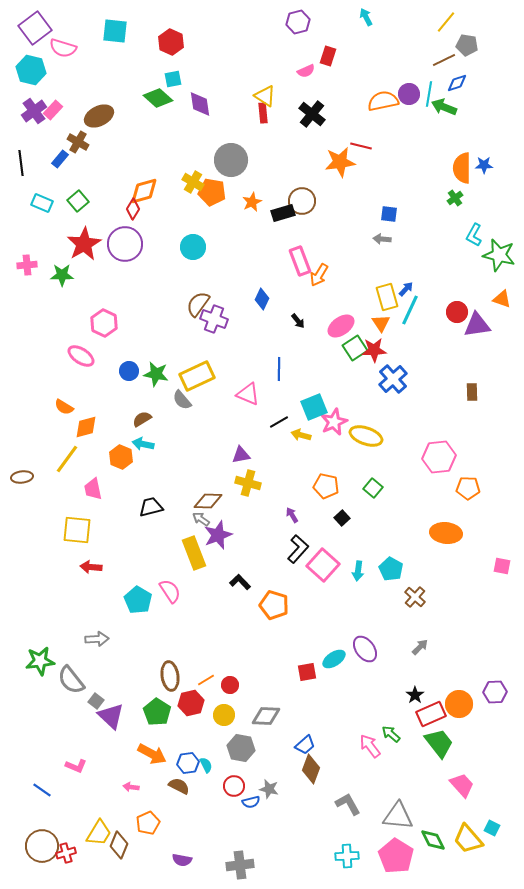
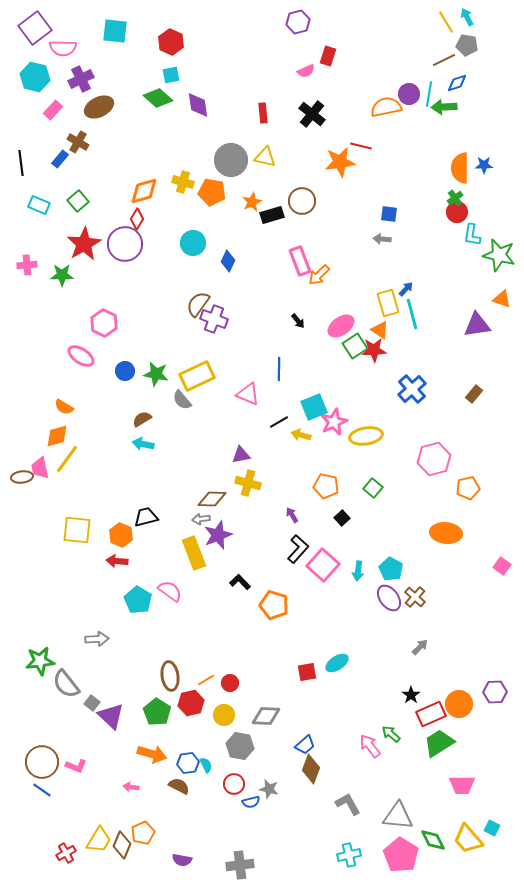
cyan arrow at (366, 17): moved 101 px right
yellow line at (446, 22): rotated 70 degrees counterclockwise
pink semicircle at (63, 48): rotated 16 degrees counterclockwise
cyan hexagon at (31, 70): moved 4 px right, 7 px down
cyan square at (173, 79): moved 2 px left, 4 px up
yellow triangle at (265, 96): moved 61 px down; rotated 20 degrees counterclockwise
orange semicircle at (383, 101): moved 3 px right, 6 px down
purple diamond at (200, 104): moved 2 px left, 1 px down
green arrow at (444, 107): rotated 25 degrees counterclockwise
purple cross at (34, 111): moved 47 px right, 32 px up; rotated 10 degrees clockwise
brown ellipse at (99, 116): moved 9 px up
orange semicircle at (462, 168): moved 2 px left
yellow cross at (193, 182): moved 10 px left; rotated 15 degrees counterclockwise
cyan rectangle at (42, 203): moved 3 px left, 2 px down
red diamond at (133, 209): moved 4 px right, 10 px down
black rectangle at (283, 213): moved 11 px left, 2 px down
cyan L-shape at (474, 235): moved 2 px left; rotated 20 degrees counterclockwise
cyan circle at (193, 247): moved 4 px up
orange arrow at (319, 275): rotated 15 degrees clockwise
yellow rectangle at (387, 297): moved 1 px right, 6 px down
blue diamond at (262, 299): moved 34 px left, 38 px up
cyan line at (410, 310): moved 2 px right, 4 px down; rotated 40 degrees counterclockwise
red circle at (457, 312): moved 100 px up
orange triangle at (381, 323): moved 1 px left, 7 px down; rotated 24 degrees counterclockwise
green square at (355, 348): moved 2 px up
blue circle at (129, 371): moved 4 px left
blue cross at (393, 379): moved 19 px right, 10 px down
brown rectangle at (472, 392): moved 2 px right, 2 px down; rotated 42 degrees clockwise
orange diamond at (86, 427): moved 29 px left, 9 px down
yellow ellipse at (366, 436): rotated 28 degrees counterclockwise
orange hexagon at (121, 457): moved 78 px down
pink hexagon at (439, 457): moved 5 px left, 2 px down; rotated 8 degrees counterclockwise
orange pentagon at (468, 488): rotated 15 degrees counterclockwise
pink trapezoid at (93, 489): moved 53 px left, 21 px up
brown diamond at (208, 501): moved 4 px right, 2 px up
black trapezoid at (151, 507): moved 5 px left, 10 px down
gray arrow at (201, 519): rotated 42 degrees counterclockwise
pink square at (502, 566): rotated 24 degrees clockwise
red arrow at (91, 567): moved 26 px right, 6 px up
pink semicircle at (170, 591): rotated 20 degrees counterclockwise
purple ellipse at (365, 649): moved 24 px right, 51 px up
cyan ellipse at (334, 659): moved 3 px right, 4 px down
gray semicircle at (71, 680): moved 5 px left, 4 px down
red circle at (230, 685): moved 2 px up
black star at (415, 695): moved 4 px left
gray square at (96, 701): moved 4 px left, 2 px down
green trapezoid at (439, 743): rotated 84 degrees counterclockwise
gray hexagon at (241, 748): moved 1 px left, 2 px up
orange arrow at (152, 754): rotated 12 degrees counterclockwise
pink trapezoid at (462, 785): rotated 132 degrees clockwise
red circle at (234, 786): moved 2 px up
orange pentagon at (148, 823): moved 5 px left, 10 px down
yellow trapezoid at (99, 833): moved 7 px down
brown diamond at (119, 845): moved 3 px right
brown circle at (42, 846): moved 84 px up
red cross at (66, 853): rotated 12 degrees counterclockwise
cyan cross at (347, 856): moved 2 px right, 1 px up; rotated 10 degrees counterclockwise
pink pentagon at (396, 856): moved 5 px right, 1 px up
